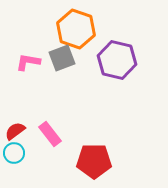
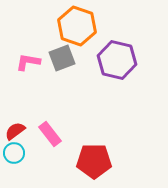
orange hexagon: moved 1 px right, 3 px up
